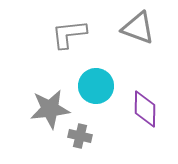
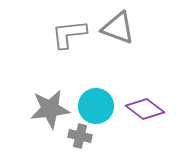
gray triangle: moved 20 px left
cyan circle: moved 20 px down
purple diamond: rotated 54 degrees counterclockwise
